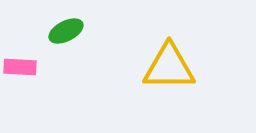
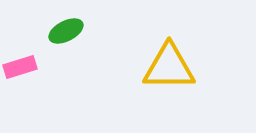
pink rectangle: rotated 20 degrees counterclockwise
